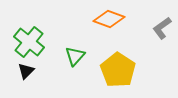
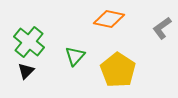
orange diamond: rotated 8 degrees counterclockwise
